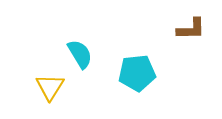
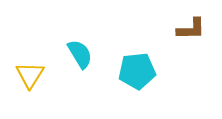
cyan pentagon: moved 2 px up
yellow triangle: moved 20 px left, 12 px up
